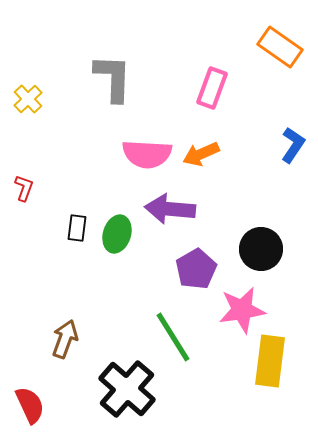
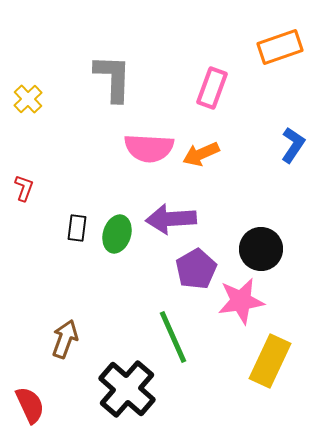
orange rectangle: rotated 54 degrees counterclockwise
pink semicircle: moved 2 px right, 6 px up
purple arrow: moved 1 px right, 10 px down; rotated 9 degrees counterclockwise
pink star: moved 1 px left, 9 px up
green line: rotated 8 degrees clockwise
yellow rectangle: rotated 18 degrees clockwise
